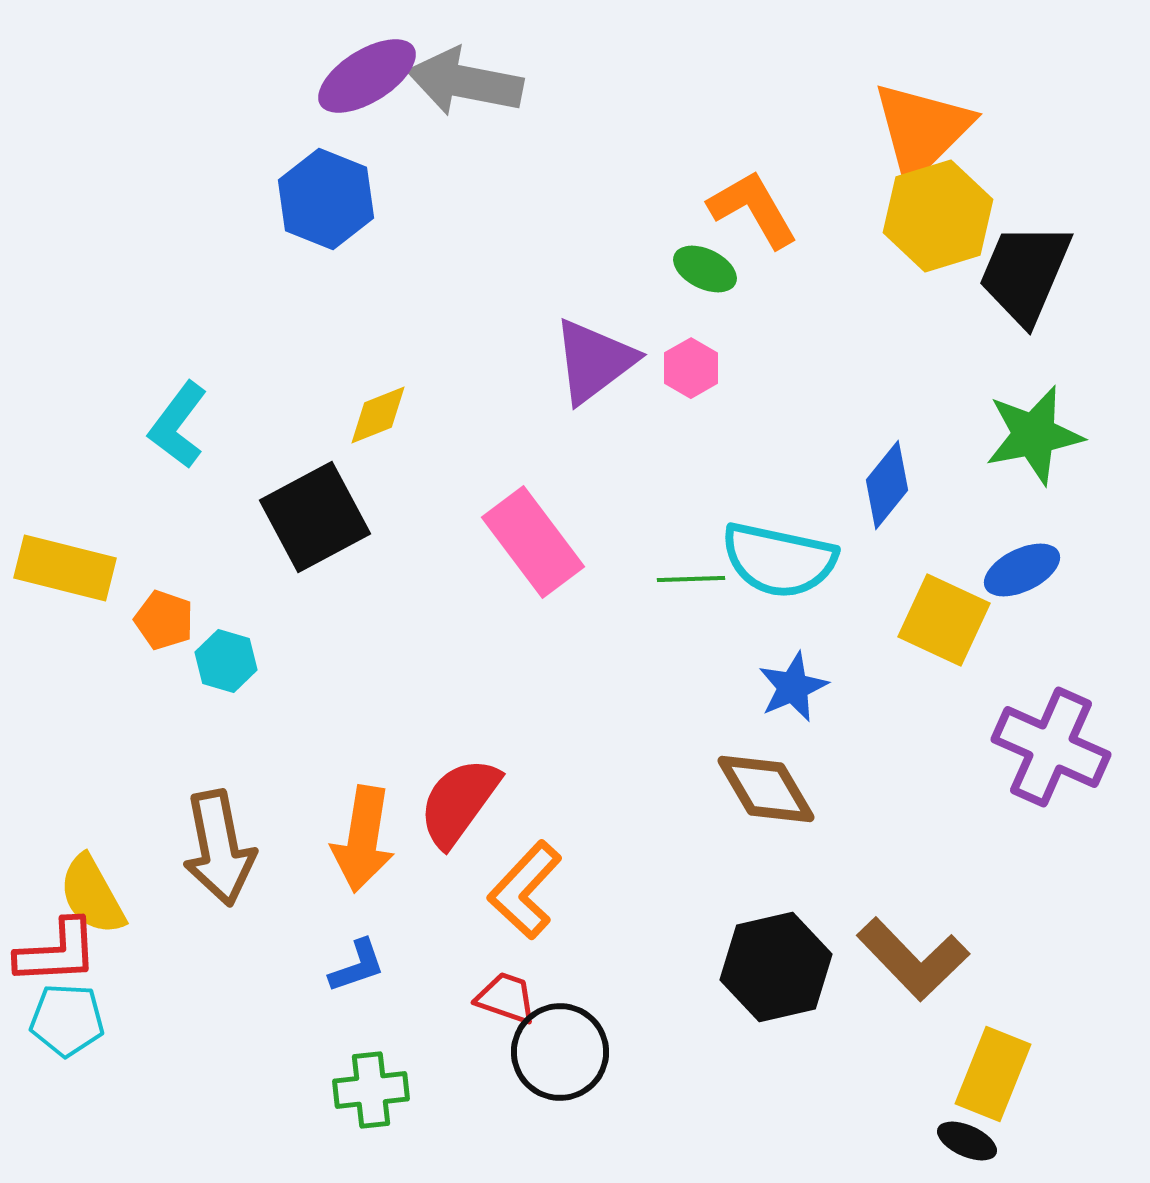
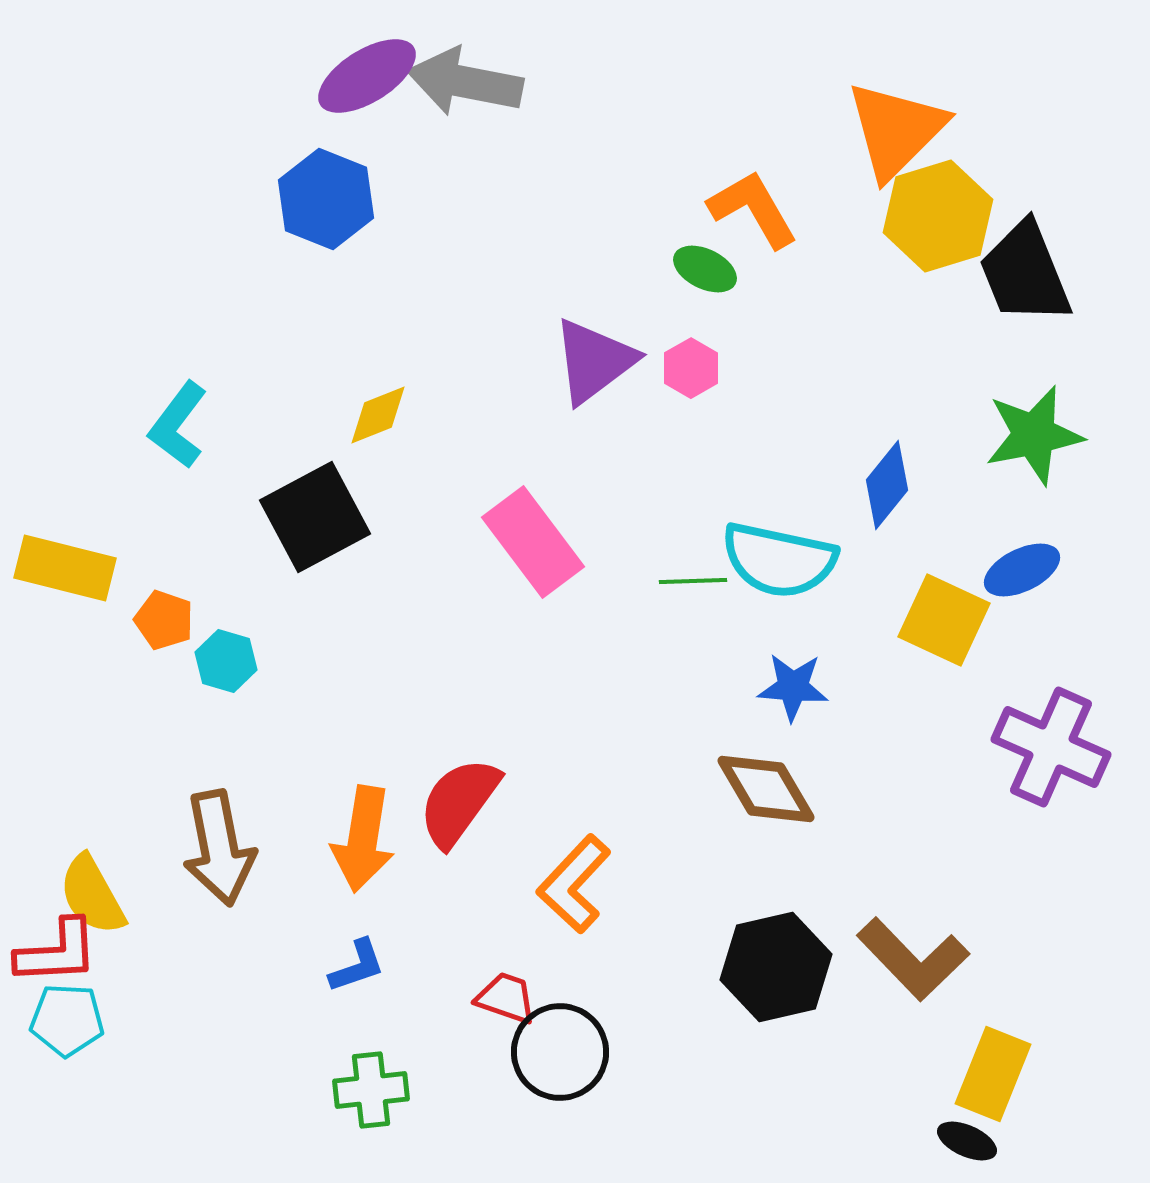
orange triangle at (922, 130): moved 26 px left
black trapezoid at (1025, 273): rotated 45 degrees counterclockwise
green line at (691, 579): moved 2 px right, 2 px down
blue star at (793, 687): rotated 28 degrees clockwise
orange L-shape at (525, 890): moved 49 px right, 6 px up
